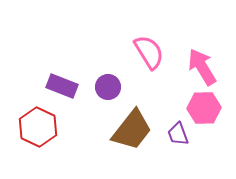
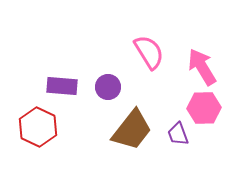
purple rectangle: rotated 16 degrees counterclockwise
